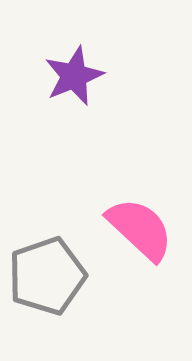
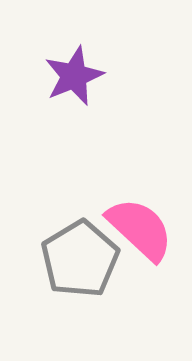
gray pentagon: moved 33 px right, 17 px up; rotated 12 degrees counterclockwise
